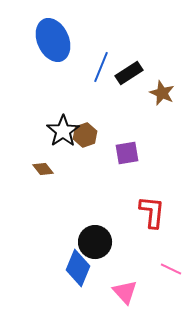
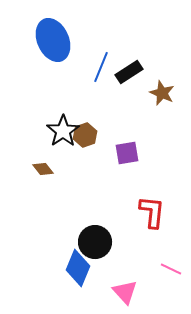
black rectangle: moved 1 px up
